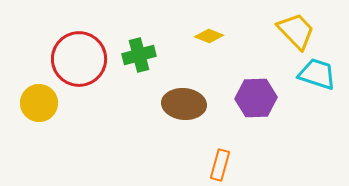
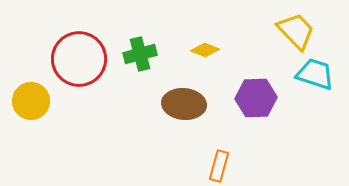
yellow diamond: moved 4 px left, 14 px down
green cross: moved 1 px right, 1 px up
cyan trapezoid: moved 2 px left
yellow circle: moved 8 px left, 2 px up
orange rectangle: moved 1 px left, 1 px down
